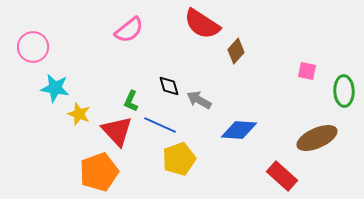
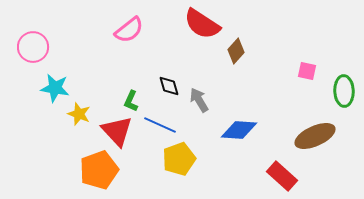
gray arrow: rotated 30 degrees clockwise
brown ellipse: moved 2 px left, 2 px up
orange pentagon: moved 2 px up
